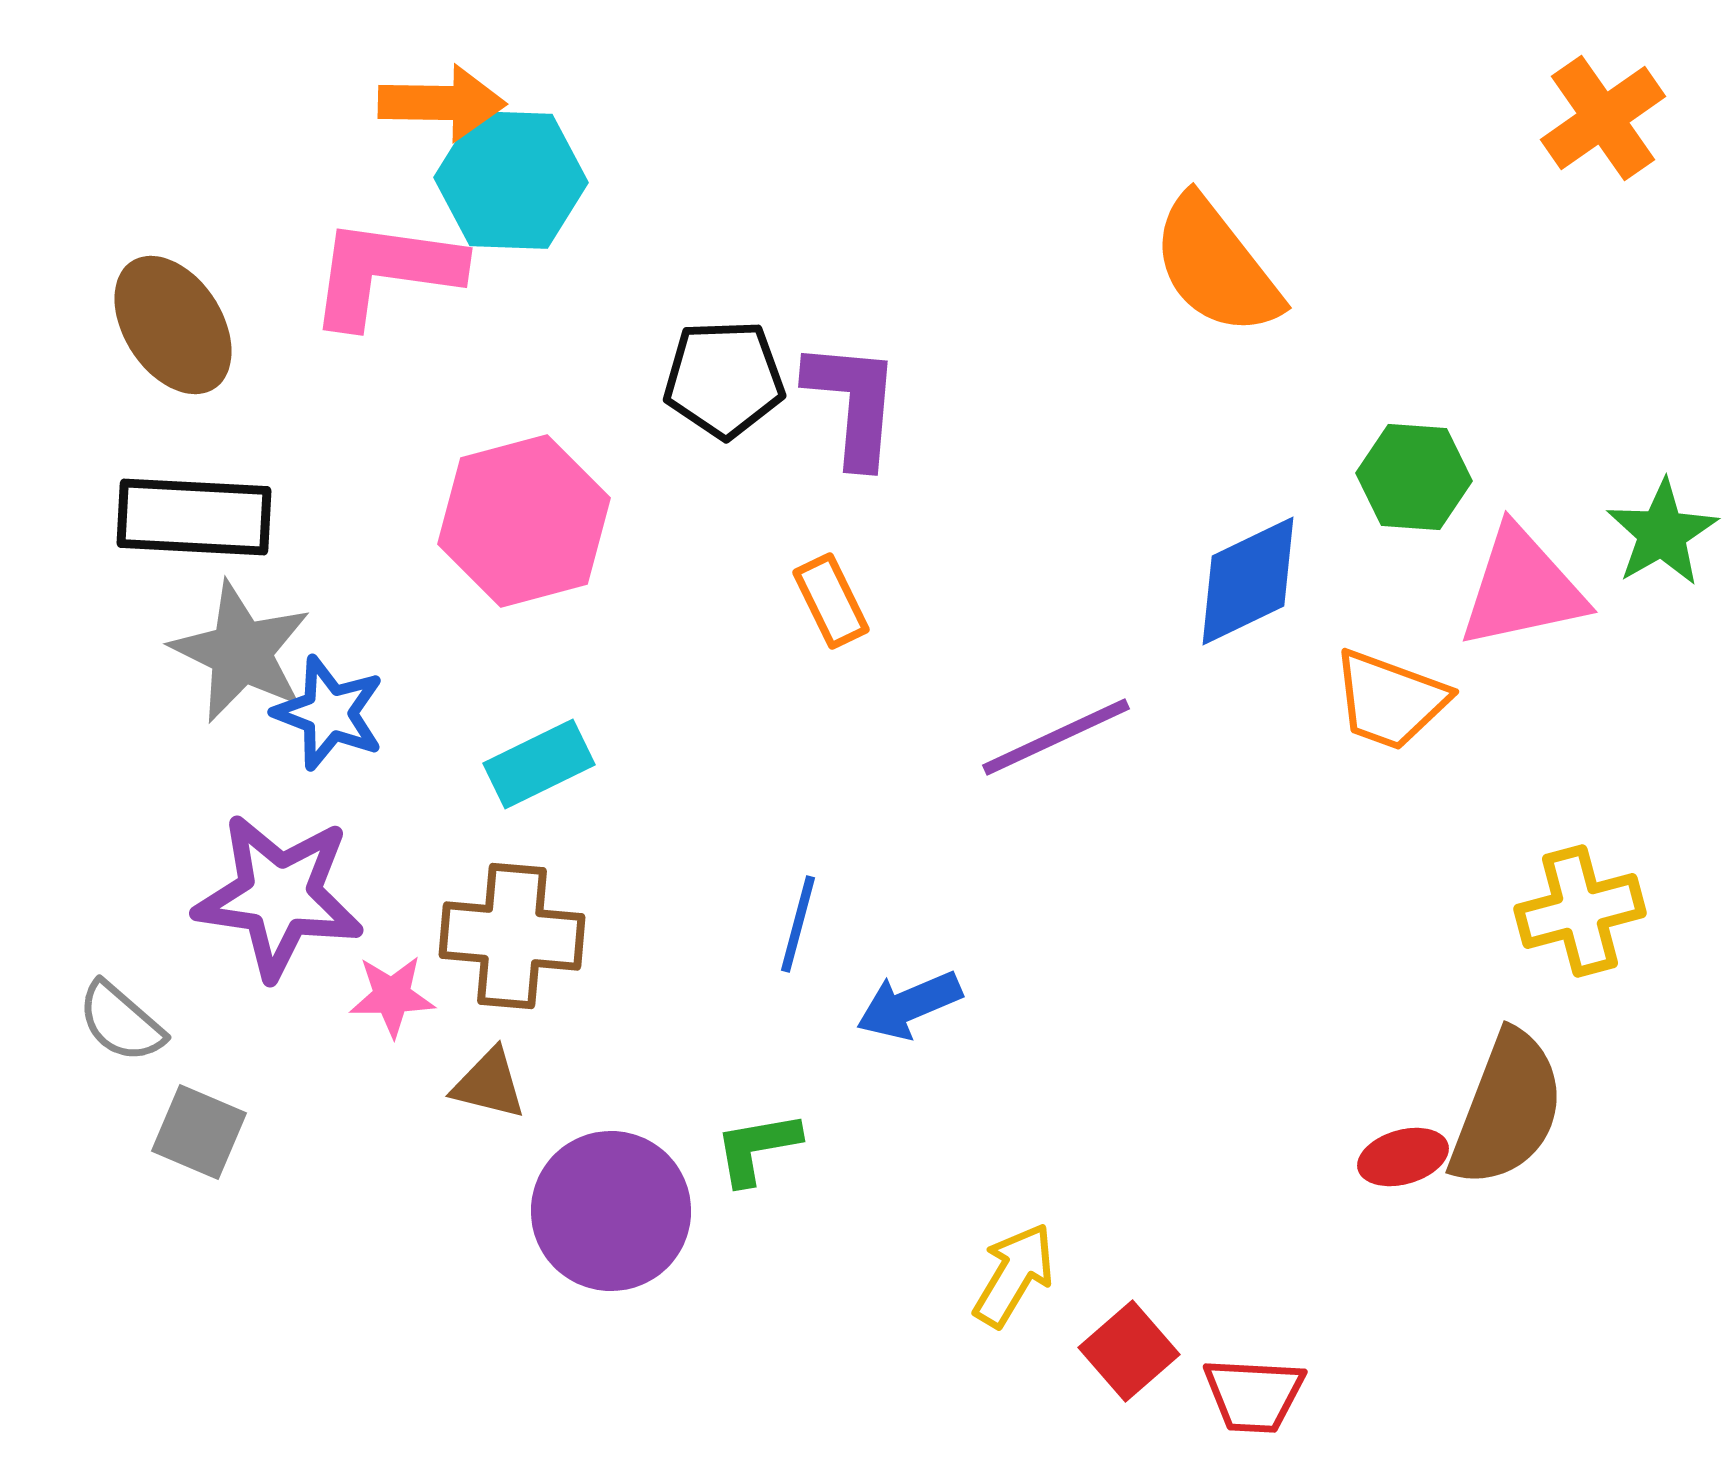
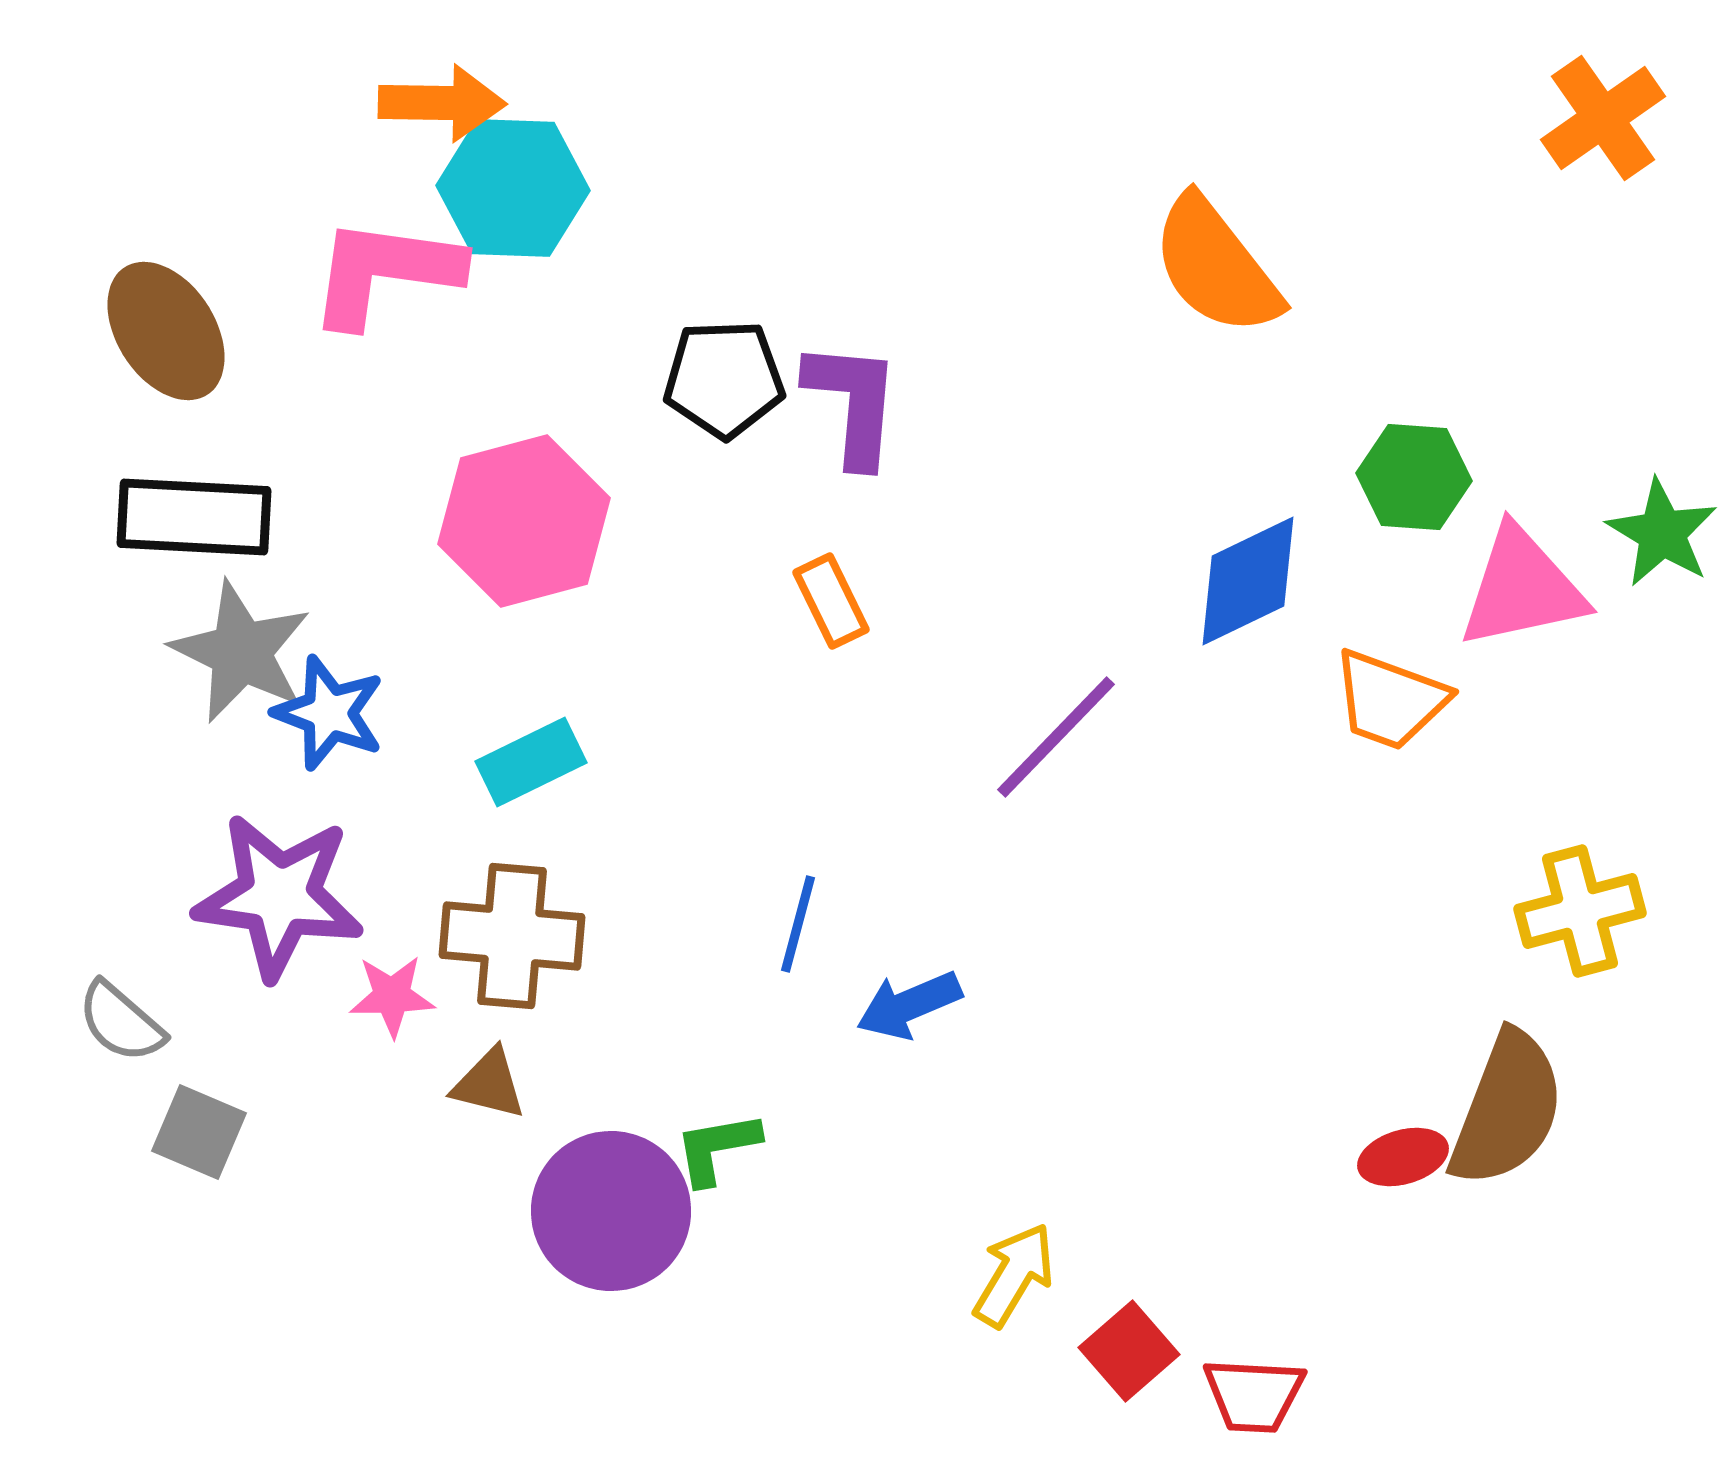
cyan hexagon: moved 2 px right, 8 px down
brown ellipse: moved 7 px left, 6 px down
green star: rotated 11 degrees counterclockwise
purple line: rotated 21 degrees counterclockwise
cyan rectangle: moved 8 px left, 2 px up
green L-shape: moved 40 px left
